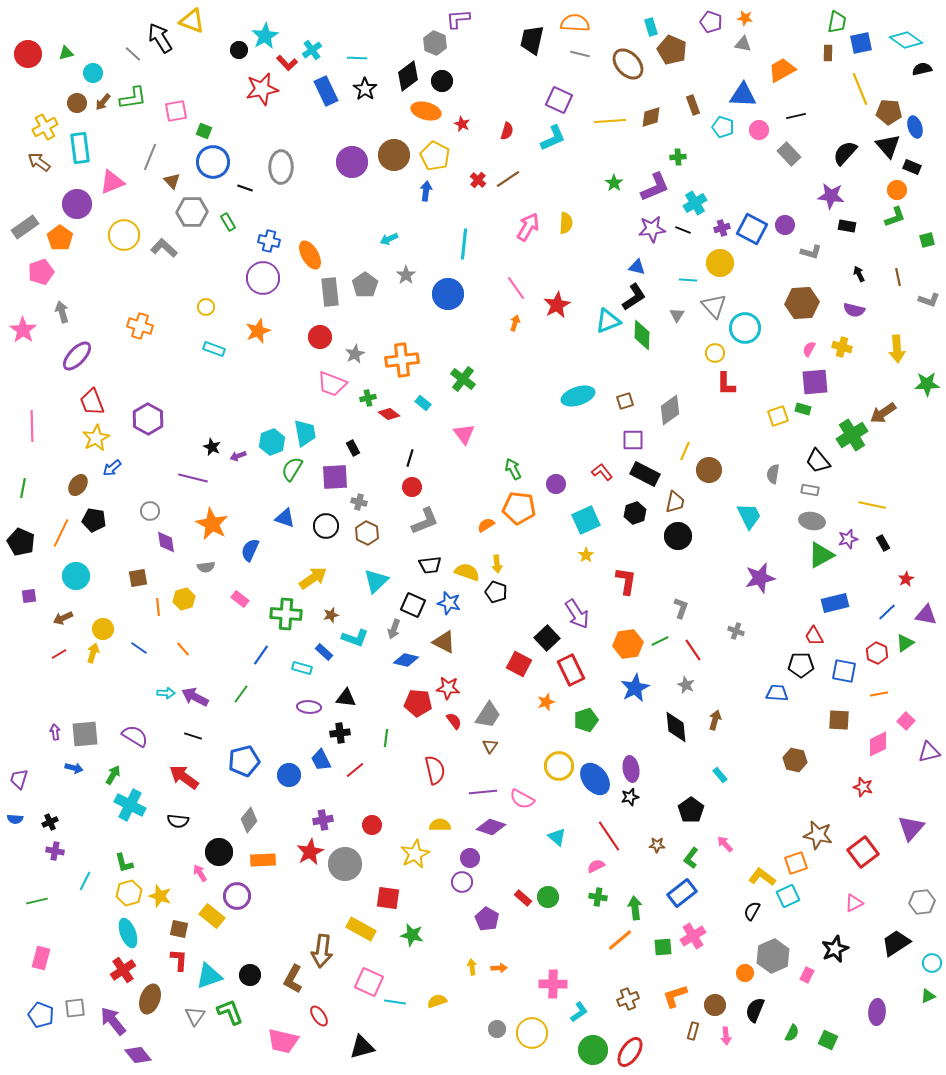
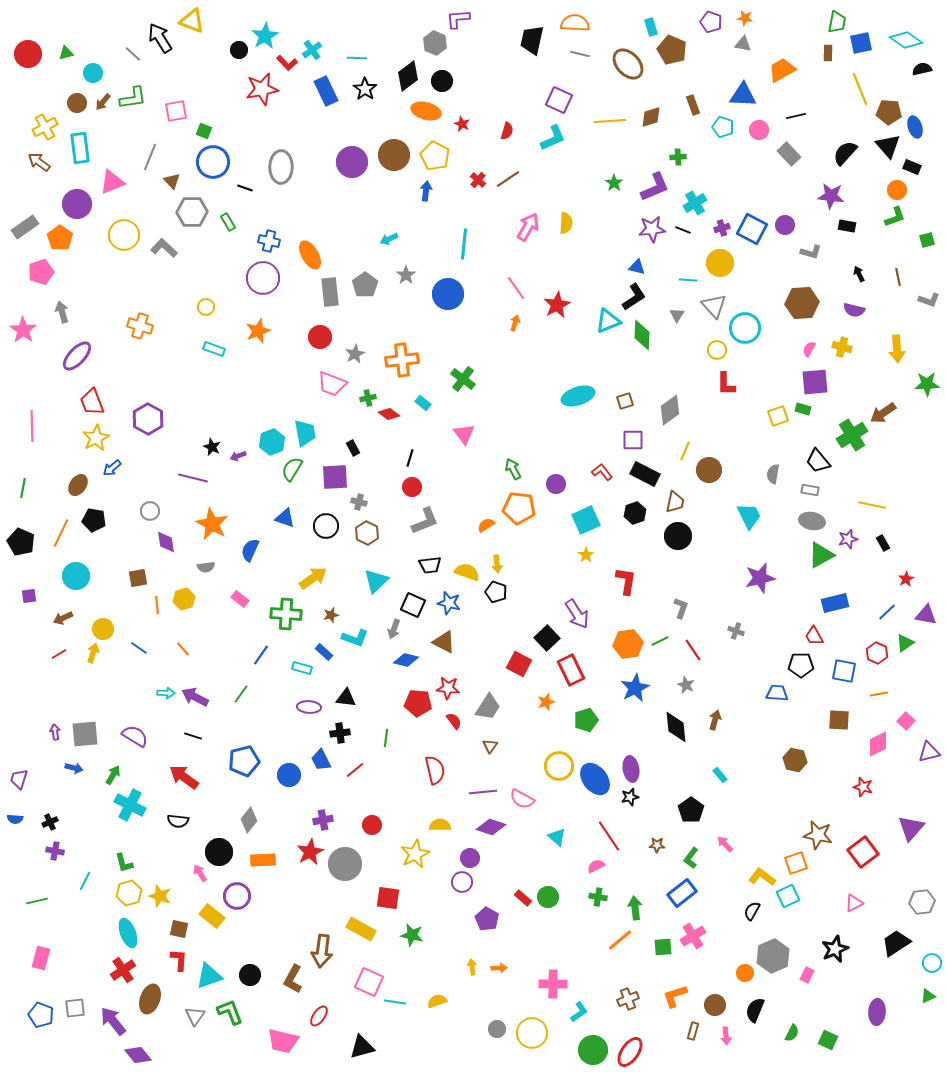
yellow circle at (715, 353): moved 2 px right, 3 px up
orange line at (158, 607): moved 1 px left, 2 px up
gray trapezoid at (488, 715): moved 8 px up
red ellipse at (319, 1016): rotated 70 degrees clockwise
